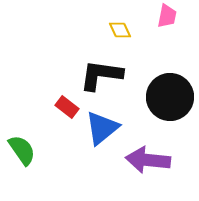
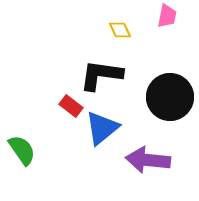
red rectangle: moved 4 px right, 1 px up
